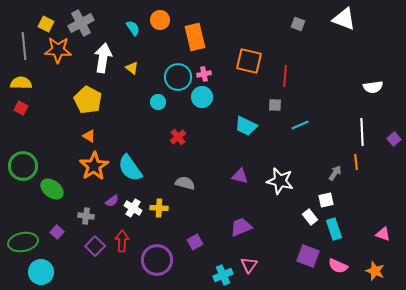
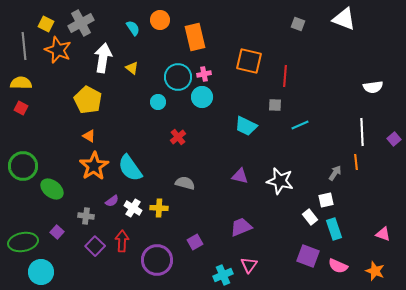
orange star at (58, 50): rotated 20 degrees clockwise
